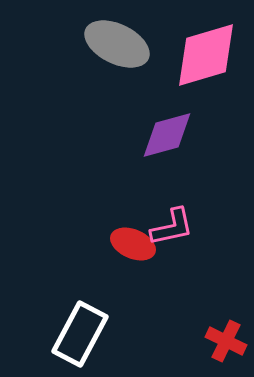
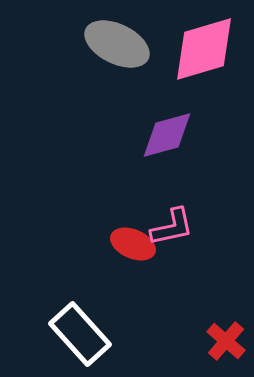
pink diamond: moved 2 px left, 6 px up
white rectangle: rotated 70 degrees counterclockwise
red cross: rotated 15 degrees clockwise
